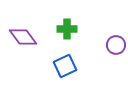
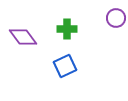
purple circle: moved 27 px up
